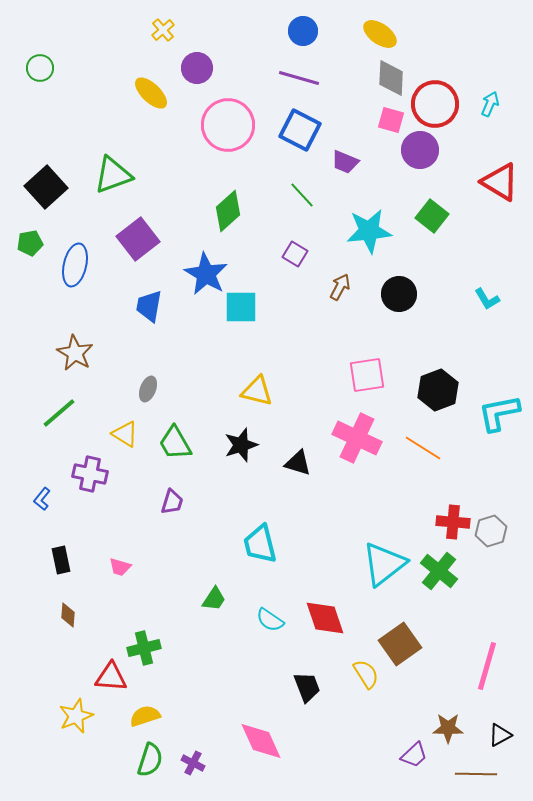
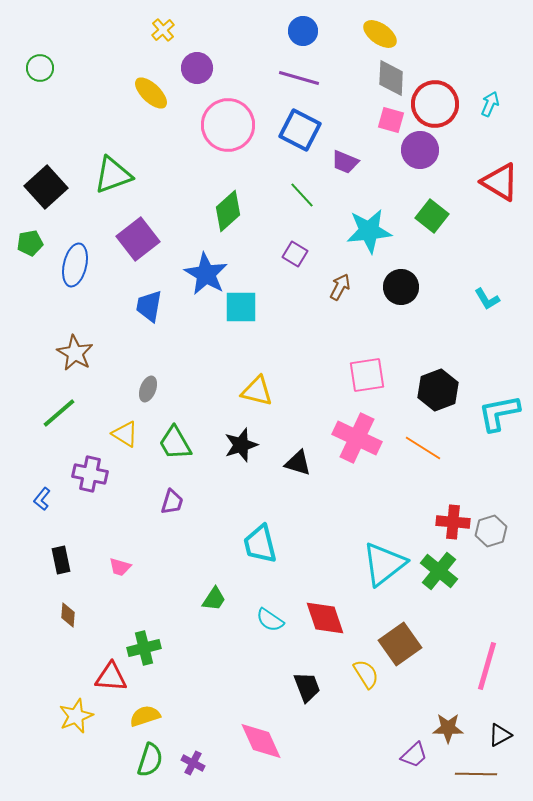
black circle at (399, 294): moved 2 px right, 7 px up
